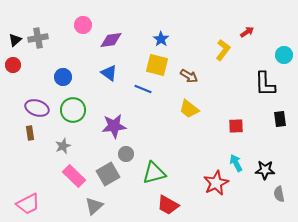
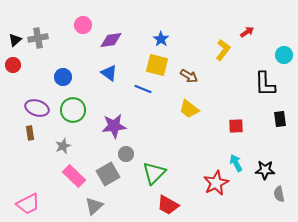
green triangle: rotated 30 degrees counterclockwise
